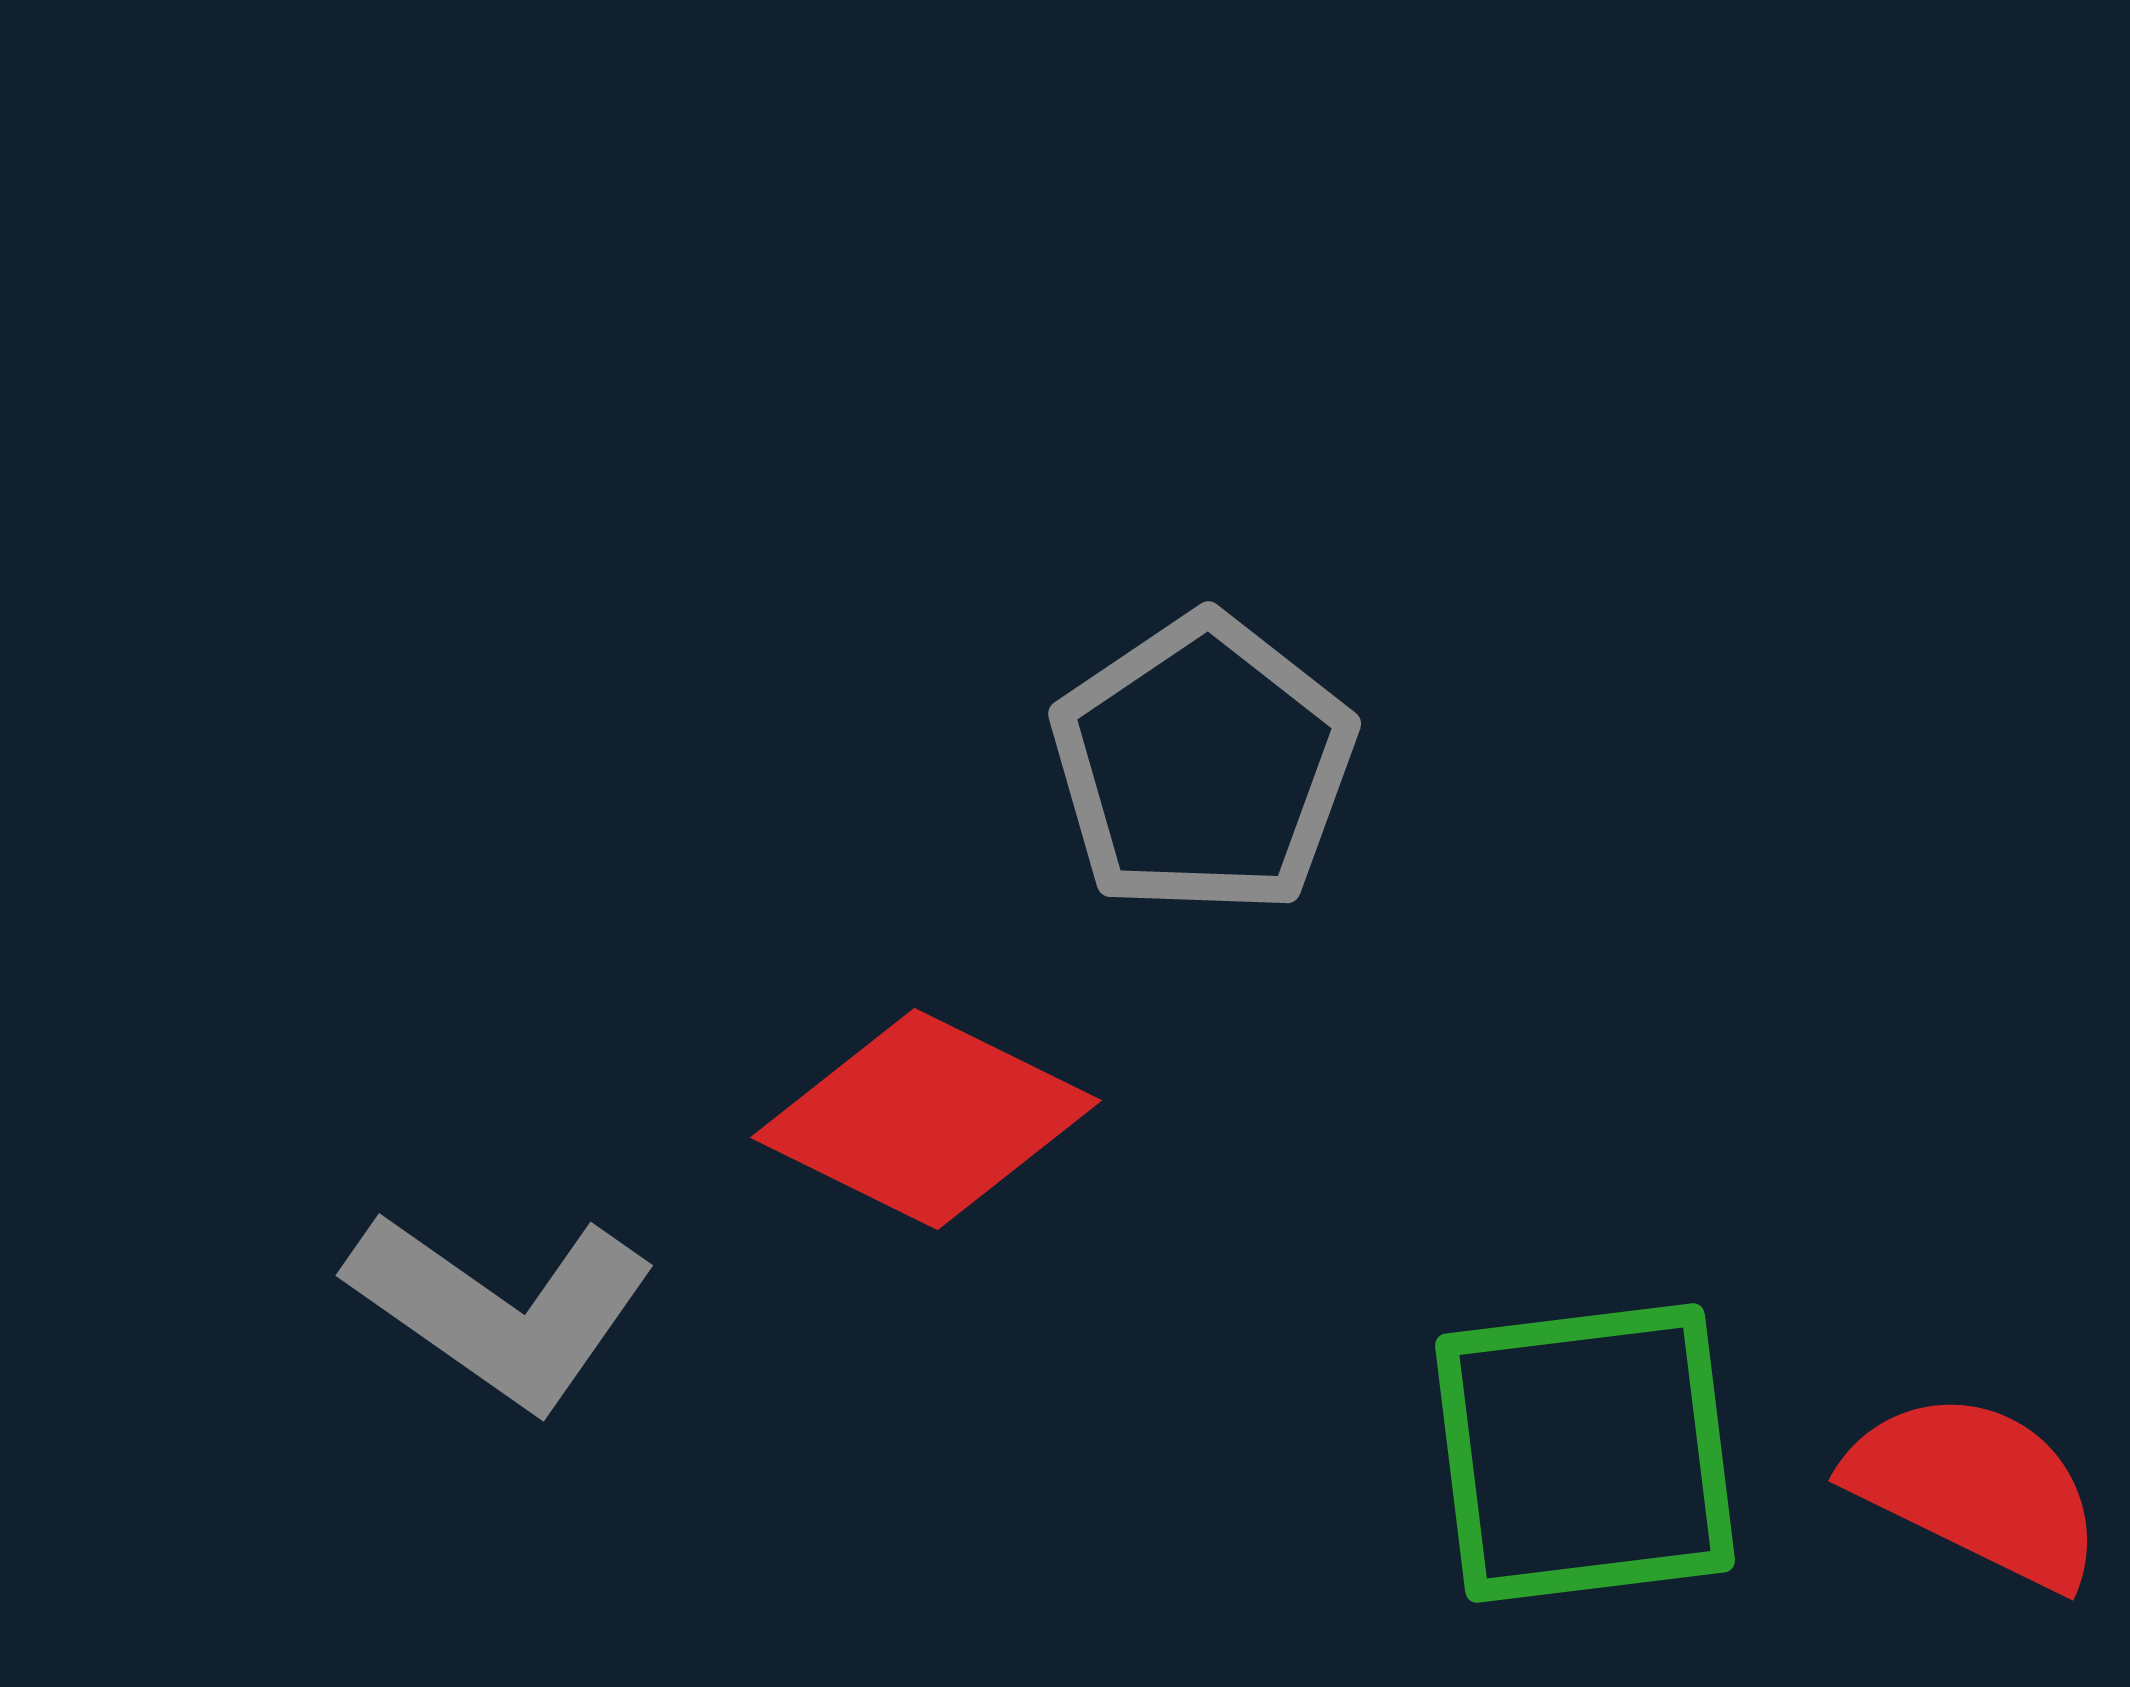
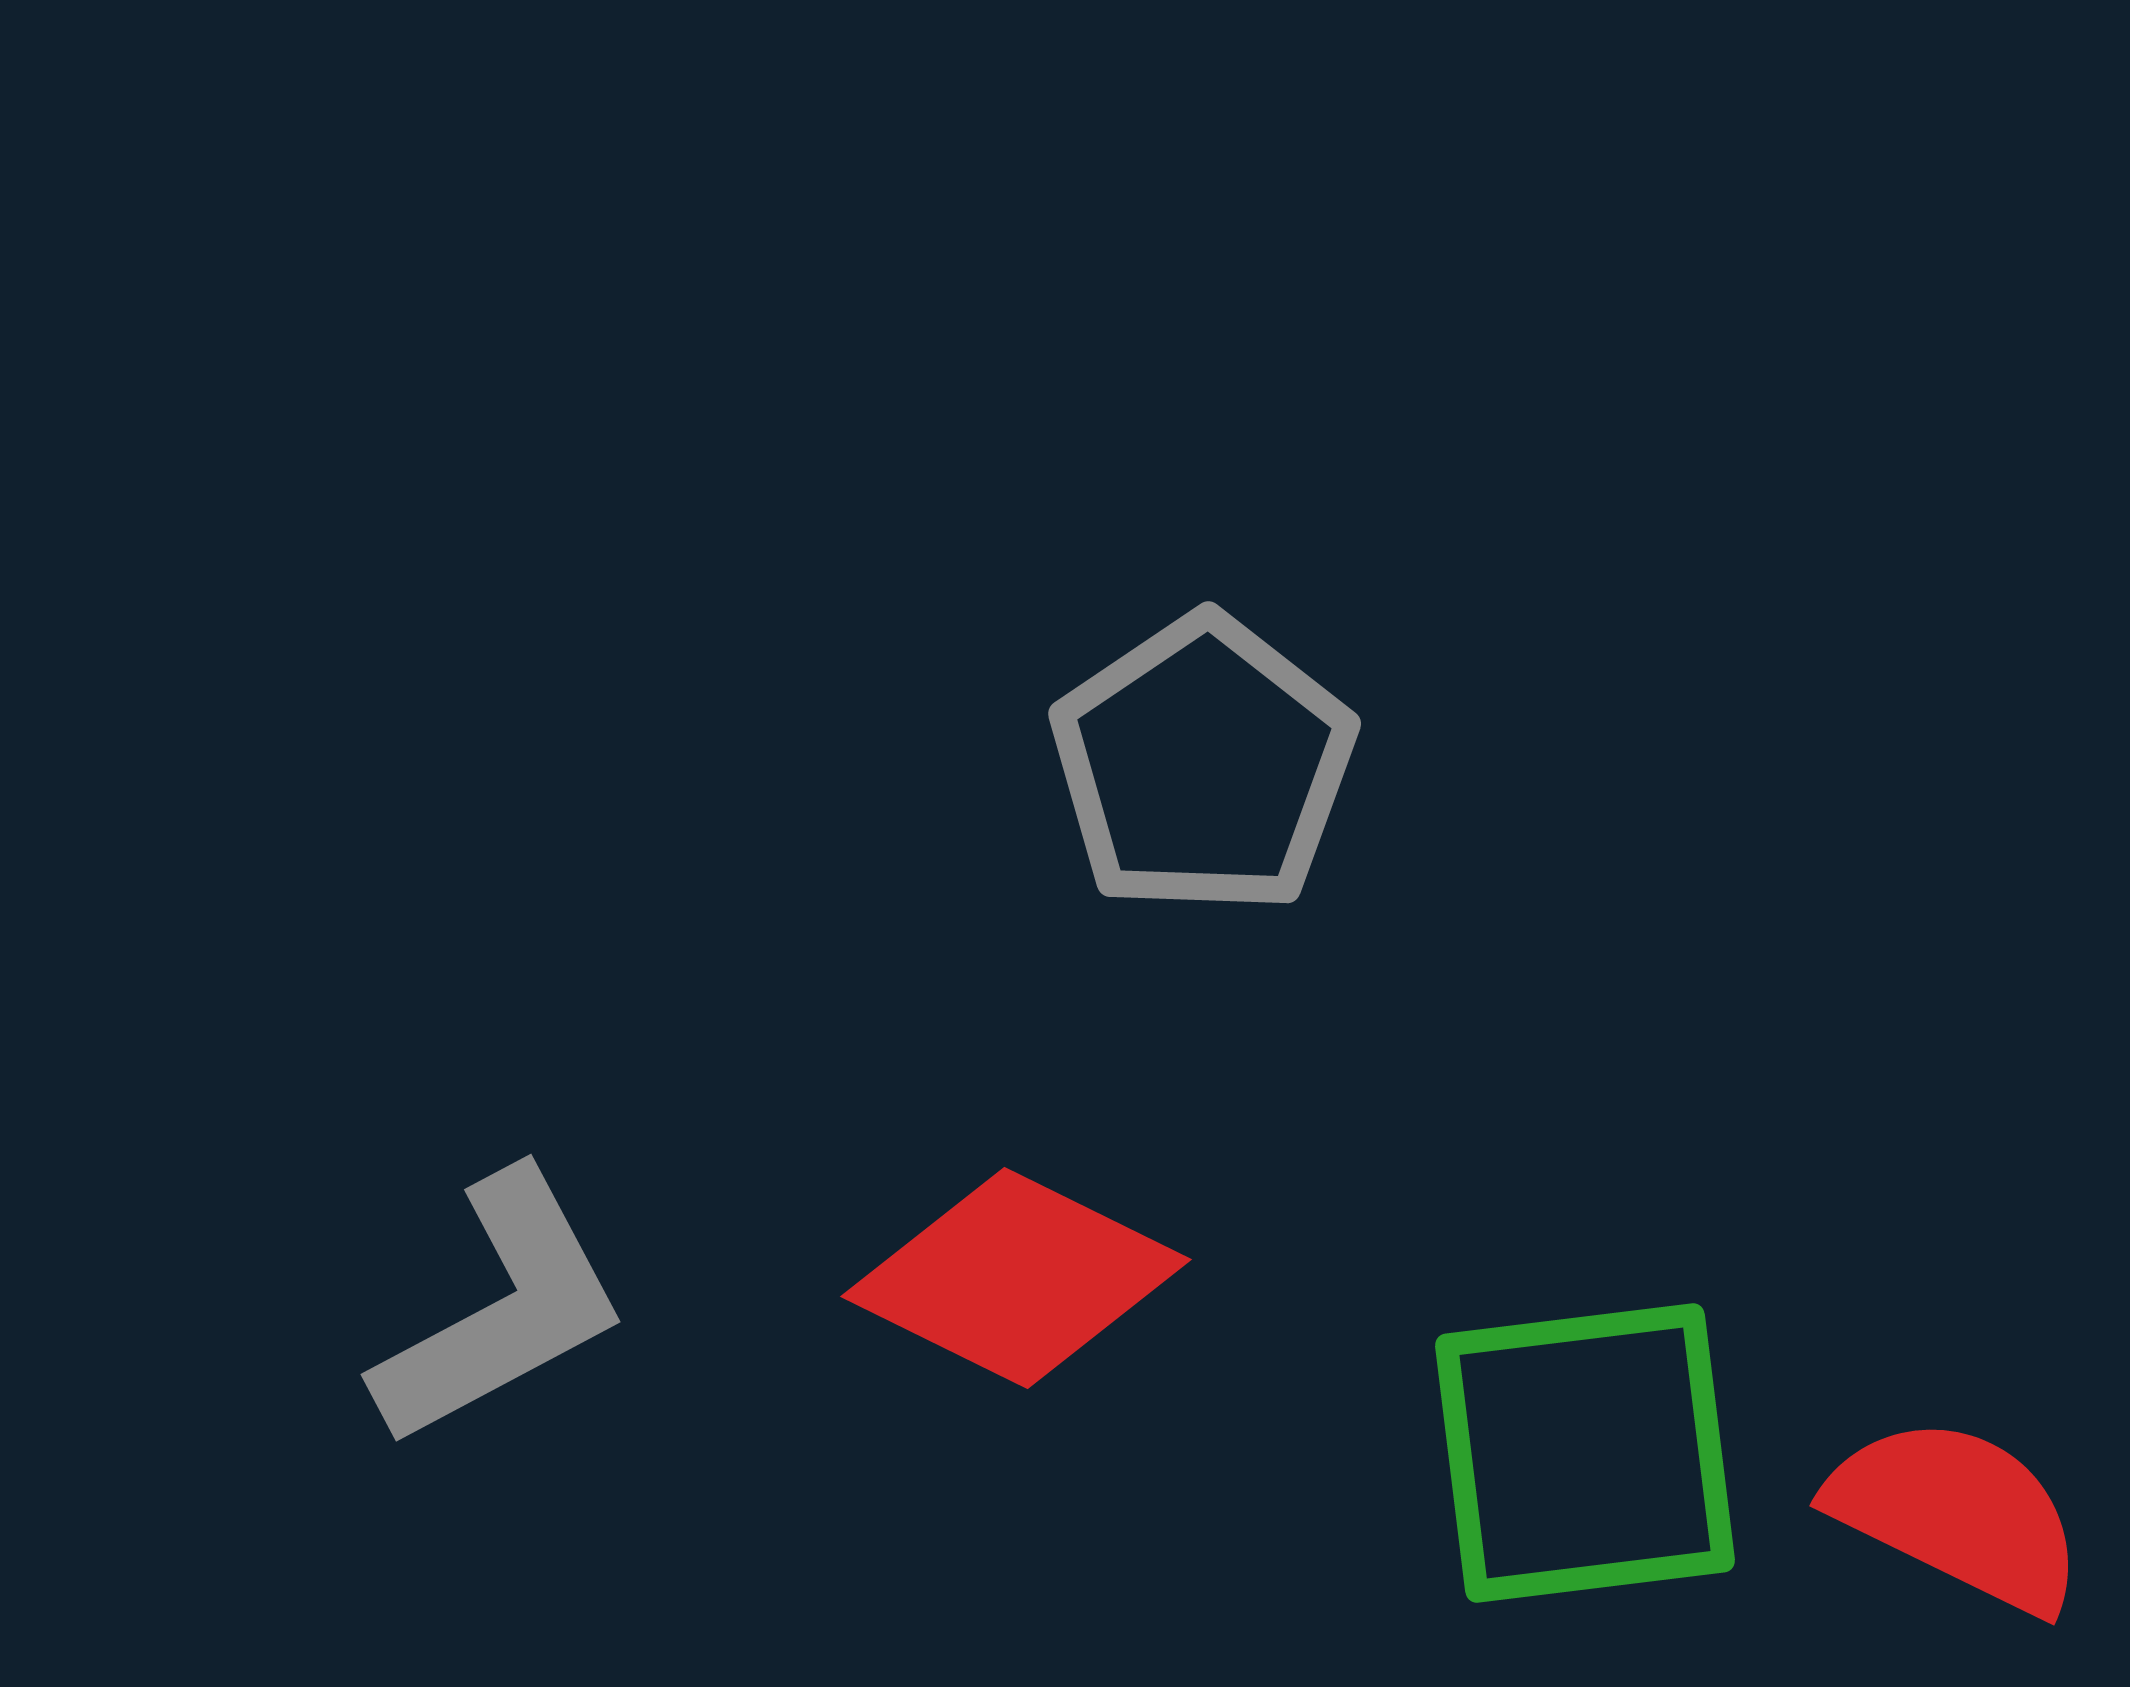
red diamond: moved 90 px right, 159 px down
gray L-shape: rotated 63 degrees counterclockwise
red semicircle: moved 19 px left, 25 px down
